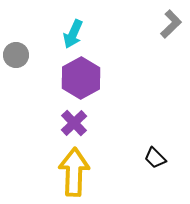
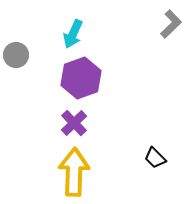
purple hexagon: rotated 9 degrees clockwise
